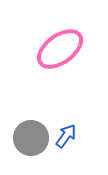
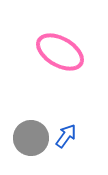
pink ellipse: moved 3 px down; rotated 66 degrees clockwise
